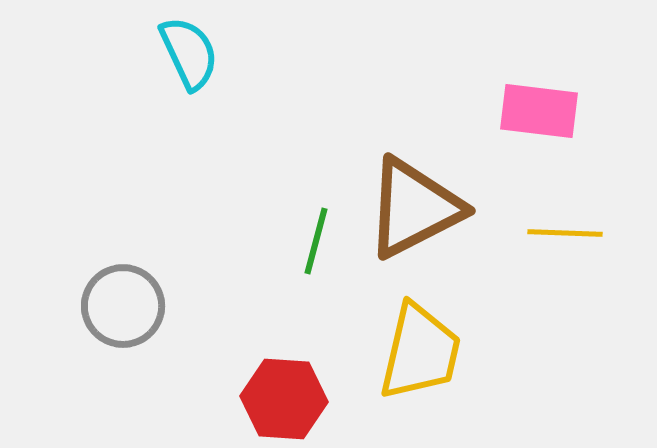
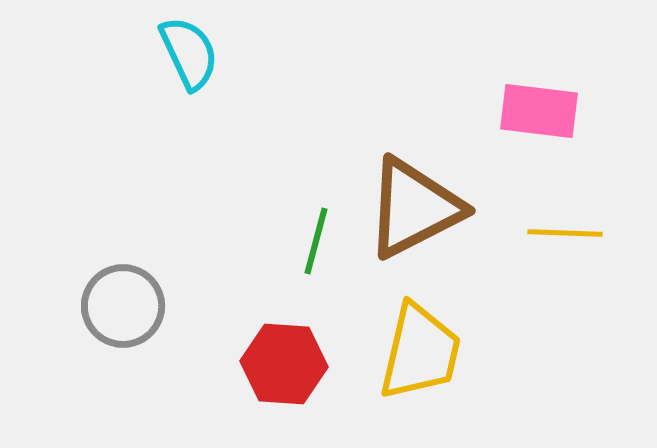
red hexagon: moved 35 px up
